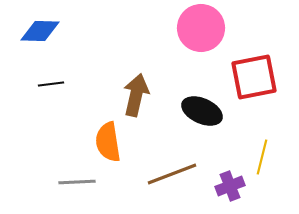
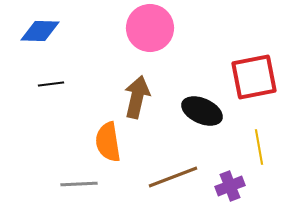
pink circle: moved 51 px left
brown arrow: moved 1 px right, 2 px down
yellow line: moved 3 px left, 10 px up; rotated 24 degrees counterclockwise
brown line: moved 1 px right, 3 px down
gray line: moved 2 px right, 2 px down
